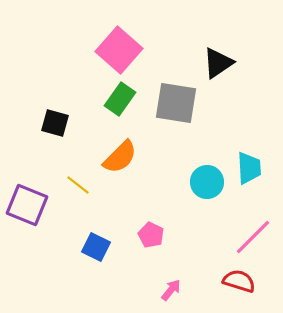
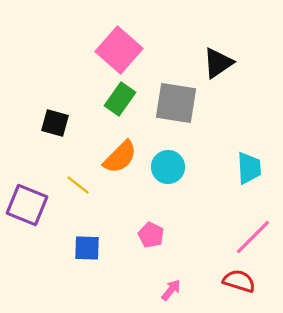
cyan circle: moved 39 px left, 15 px up
blue square: moved 9 px left, 1 px down; rotated 24 degrees counterclockwise
